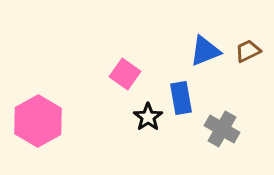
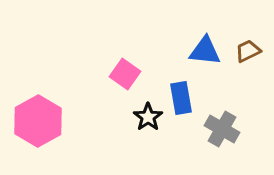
blue triangle: rotated 28 degrees clockwise
